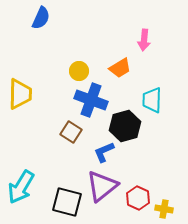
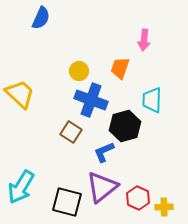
orange trapezoid: rotated 140 degrees clockwise
yellow trapezoid: rotated 48 degrees counterclockwise
purple triangle: moved 1 px down
yellow cross: moved 2 px up; rotated 12 degrees counterclockwise
